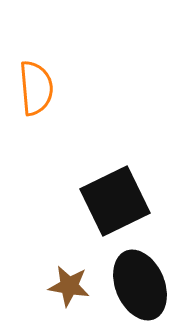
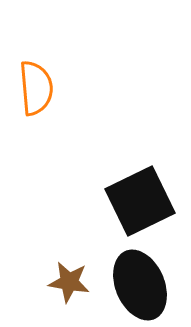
black square: moved 25 px right
brown star: moved 4 px up
